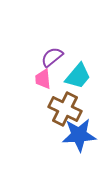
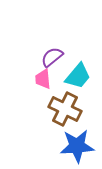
blue star: moved 2 px left, 11 px down
